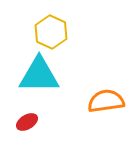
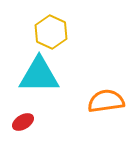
red ellipse: moved 4 px left
